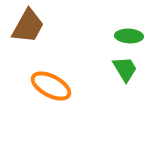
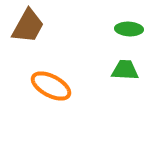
green ellipse: moved 7 px up
green trapezoid: moved 1 px down; rotated 56 degrees counterclockwise
